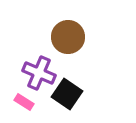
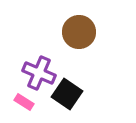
brown circle: moved 11 px right, 5 px up
